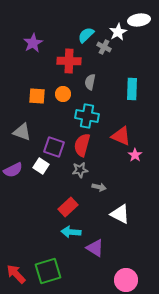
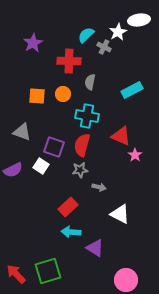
cyan rectangle: moved 1 px down; rotated 60 degrees clockwise
